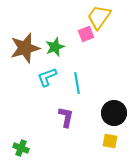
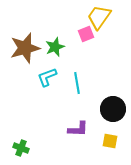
black circle: moved 1 px left, 4 px up
purple L-shape: moved 12 px right, 12 px down; rotated 80 degrees clockwise
